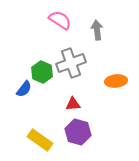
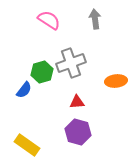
pink semicircle: moved 11 px left
gray arrow: moved 2 px left, 11 px up
green hexagon: rotated 20 degrees clockwise
blue semicircle: moved 1 px down
red triangle: moved 4 px right, 2 px up
yellow rectangle: moved 13 px left, 5 px down
